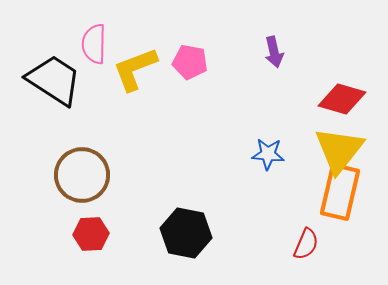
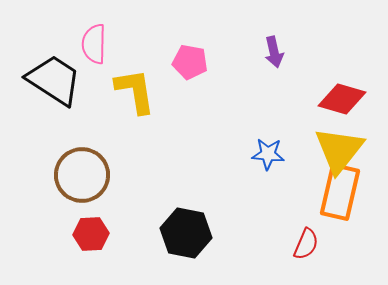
yellow L-shape: moved 22 px down; rotated 102 degrees clockwise
